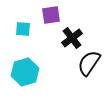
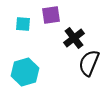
cyan square: moved 5 px up
black cross: moved 2 px right
black semicircle: rotated 12 degrees counterclockwise
